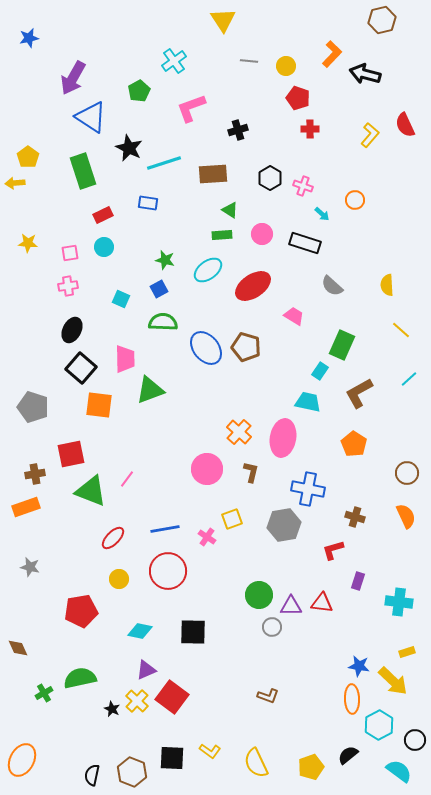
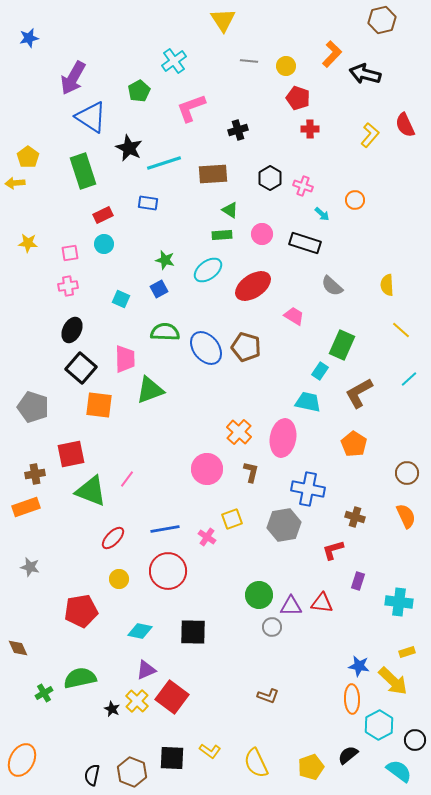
cyan circle at (104, 247): moved 3 px up
green semicircle at (163, 322): moved 2 px right, 10 px down
